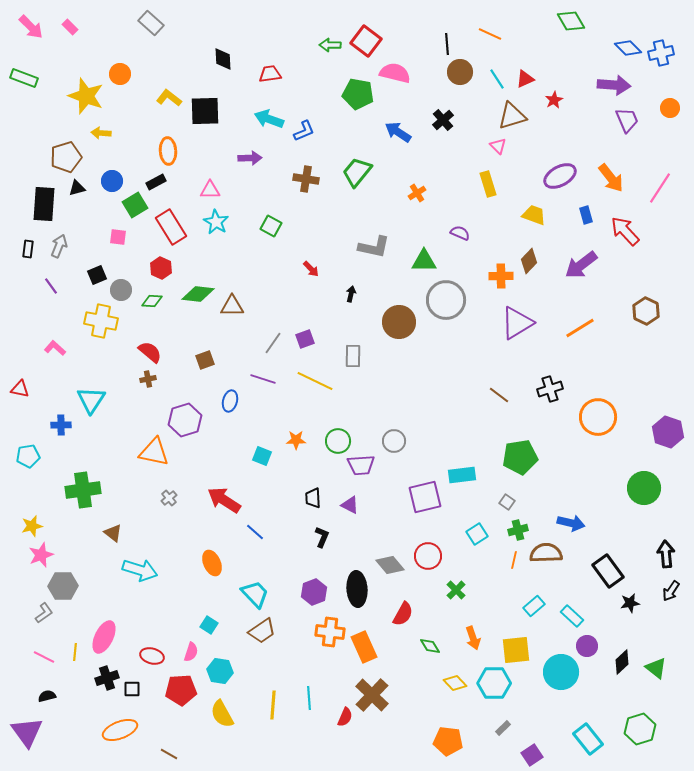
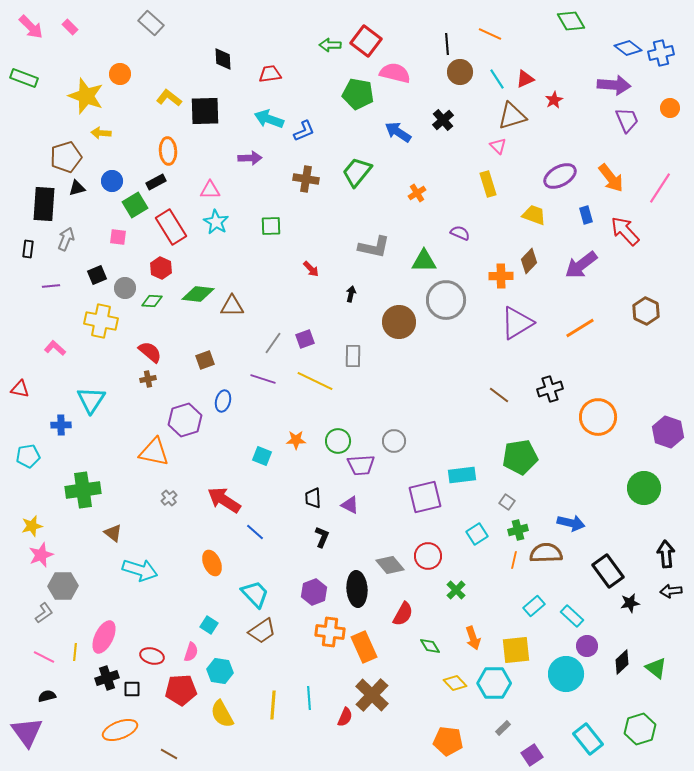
blue diamond at (628, 48): rotated 8 degrees counterclockwise
green square at (271, 226): rotated 30 degrees counterclockwise
gray arrow at (59, 246): moved 7 px right, 7 px up
purple line at (51, 286): rotated 60 degrees counterclockwise
gray circle at (121, 290): moved 4 px right, 2 px up
blue ellipse at (230, 401): moved 7 px left
black arrow at (671, 591): rotated 50 degrees clockwise
cyan circle at (561, 672): moved 5 px right, 2 px down
